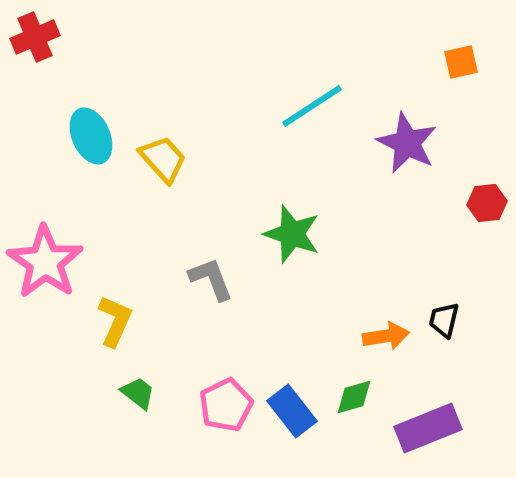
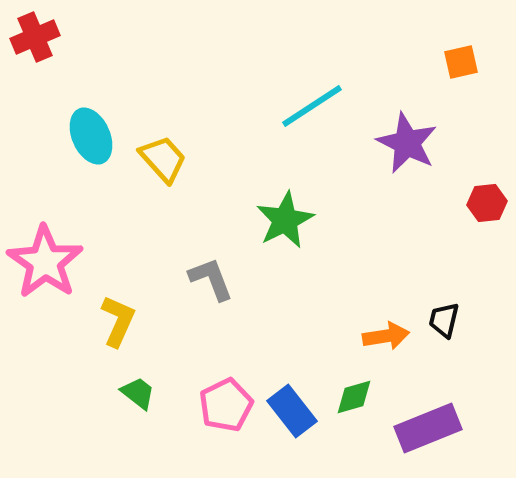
green star: moved 7 px left, 14 px up; rotated 26 degrees clockwise
yellow L-shape: moved 3 px right
